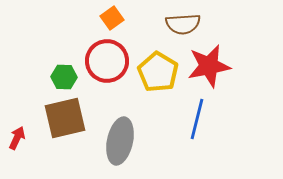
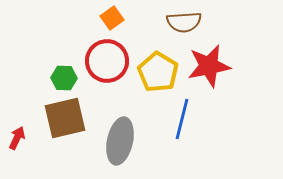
brown semicircle: moved 1 px right, 2 px up
green hexagon: moved 1 px down
blue line: moved 15 px left
